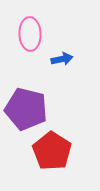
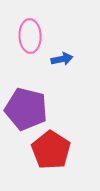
pink ellipse: moved 2 px down
red pentagon: moved 1 px left, 1 px up
